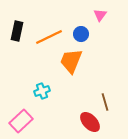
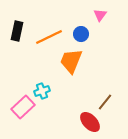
brown line: rotated 54 degrees clockwise
pink rectangle: moved 2 px right, 14 px up
